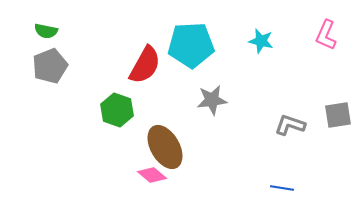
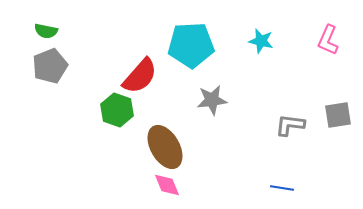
pink L-shape: moved 2 px right, 5 px down
red semicircle: moved 5 px left, 11 px down; rotated 12 degrees clockwise
gray L-shape: rotated 12 degrees counterclockwise
pink diamond: moved 15 px right, 10 px down; rotated 28 degrees clockwise
